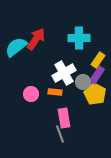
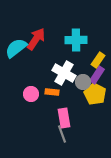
cyan cross: moved 3 px left, 2 px down
cyan semicircle: moved 1 px down
white cross: rotated 30 degrees counterclockwise
orange rectangle: moved 3 px left
gray line: moved 2 px right
